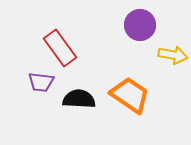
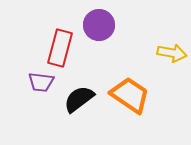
purple circle: moved 41 px left
red rectangle: rotated 51 degrees clockwise
yellow arrow: moved 1 px left, 2 px up
black semicircle: rotated 40 degrees counterclockwise
